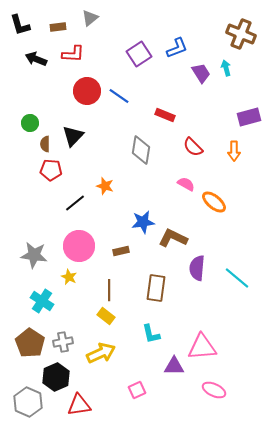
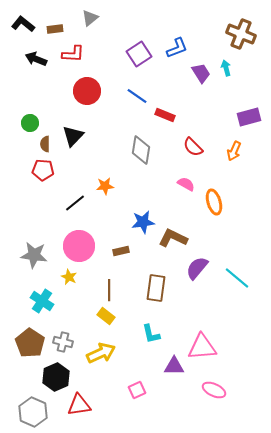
black L-shape at (20, 25): moved 3 px right, 1 px up; rotated 145 degrees clockwise
brown rectangle at (58, 27): moved 3 px left, 2 px down
blue line at (119, 96): moved 18 px right
orange arrow at (234, 151): rotated 24 degrees clockwise
red pentagon at (51, 170): moved 8 px left
orange star at (105, 186): rotated 24 degrees counterclockwise
orange ellipse at (214, 202): rotated 35 degrees clockwise
purple semicircle at (197, 268): rotated 35 degrees clockwise
gray cross at (63, 342): rotated 24 degrees clockwise
gray hexagon at (28, 402): moved 5 px right, 10 px down
